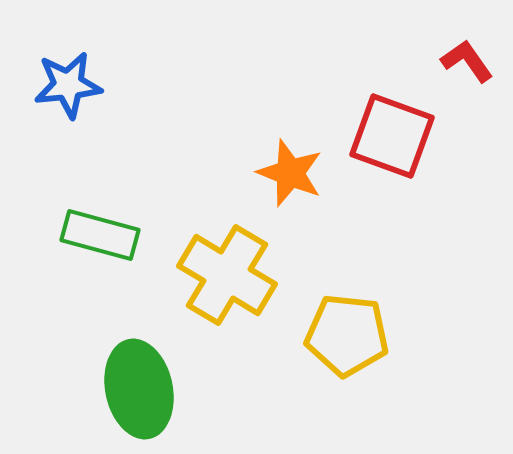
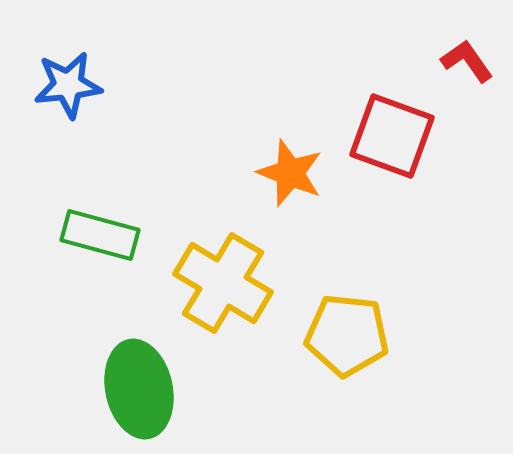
yellow cross: moved 4 px left, 8 px down
